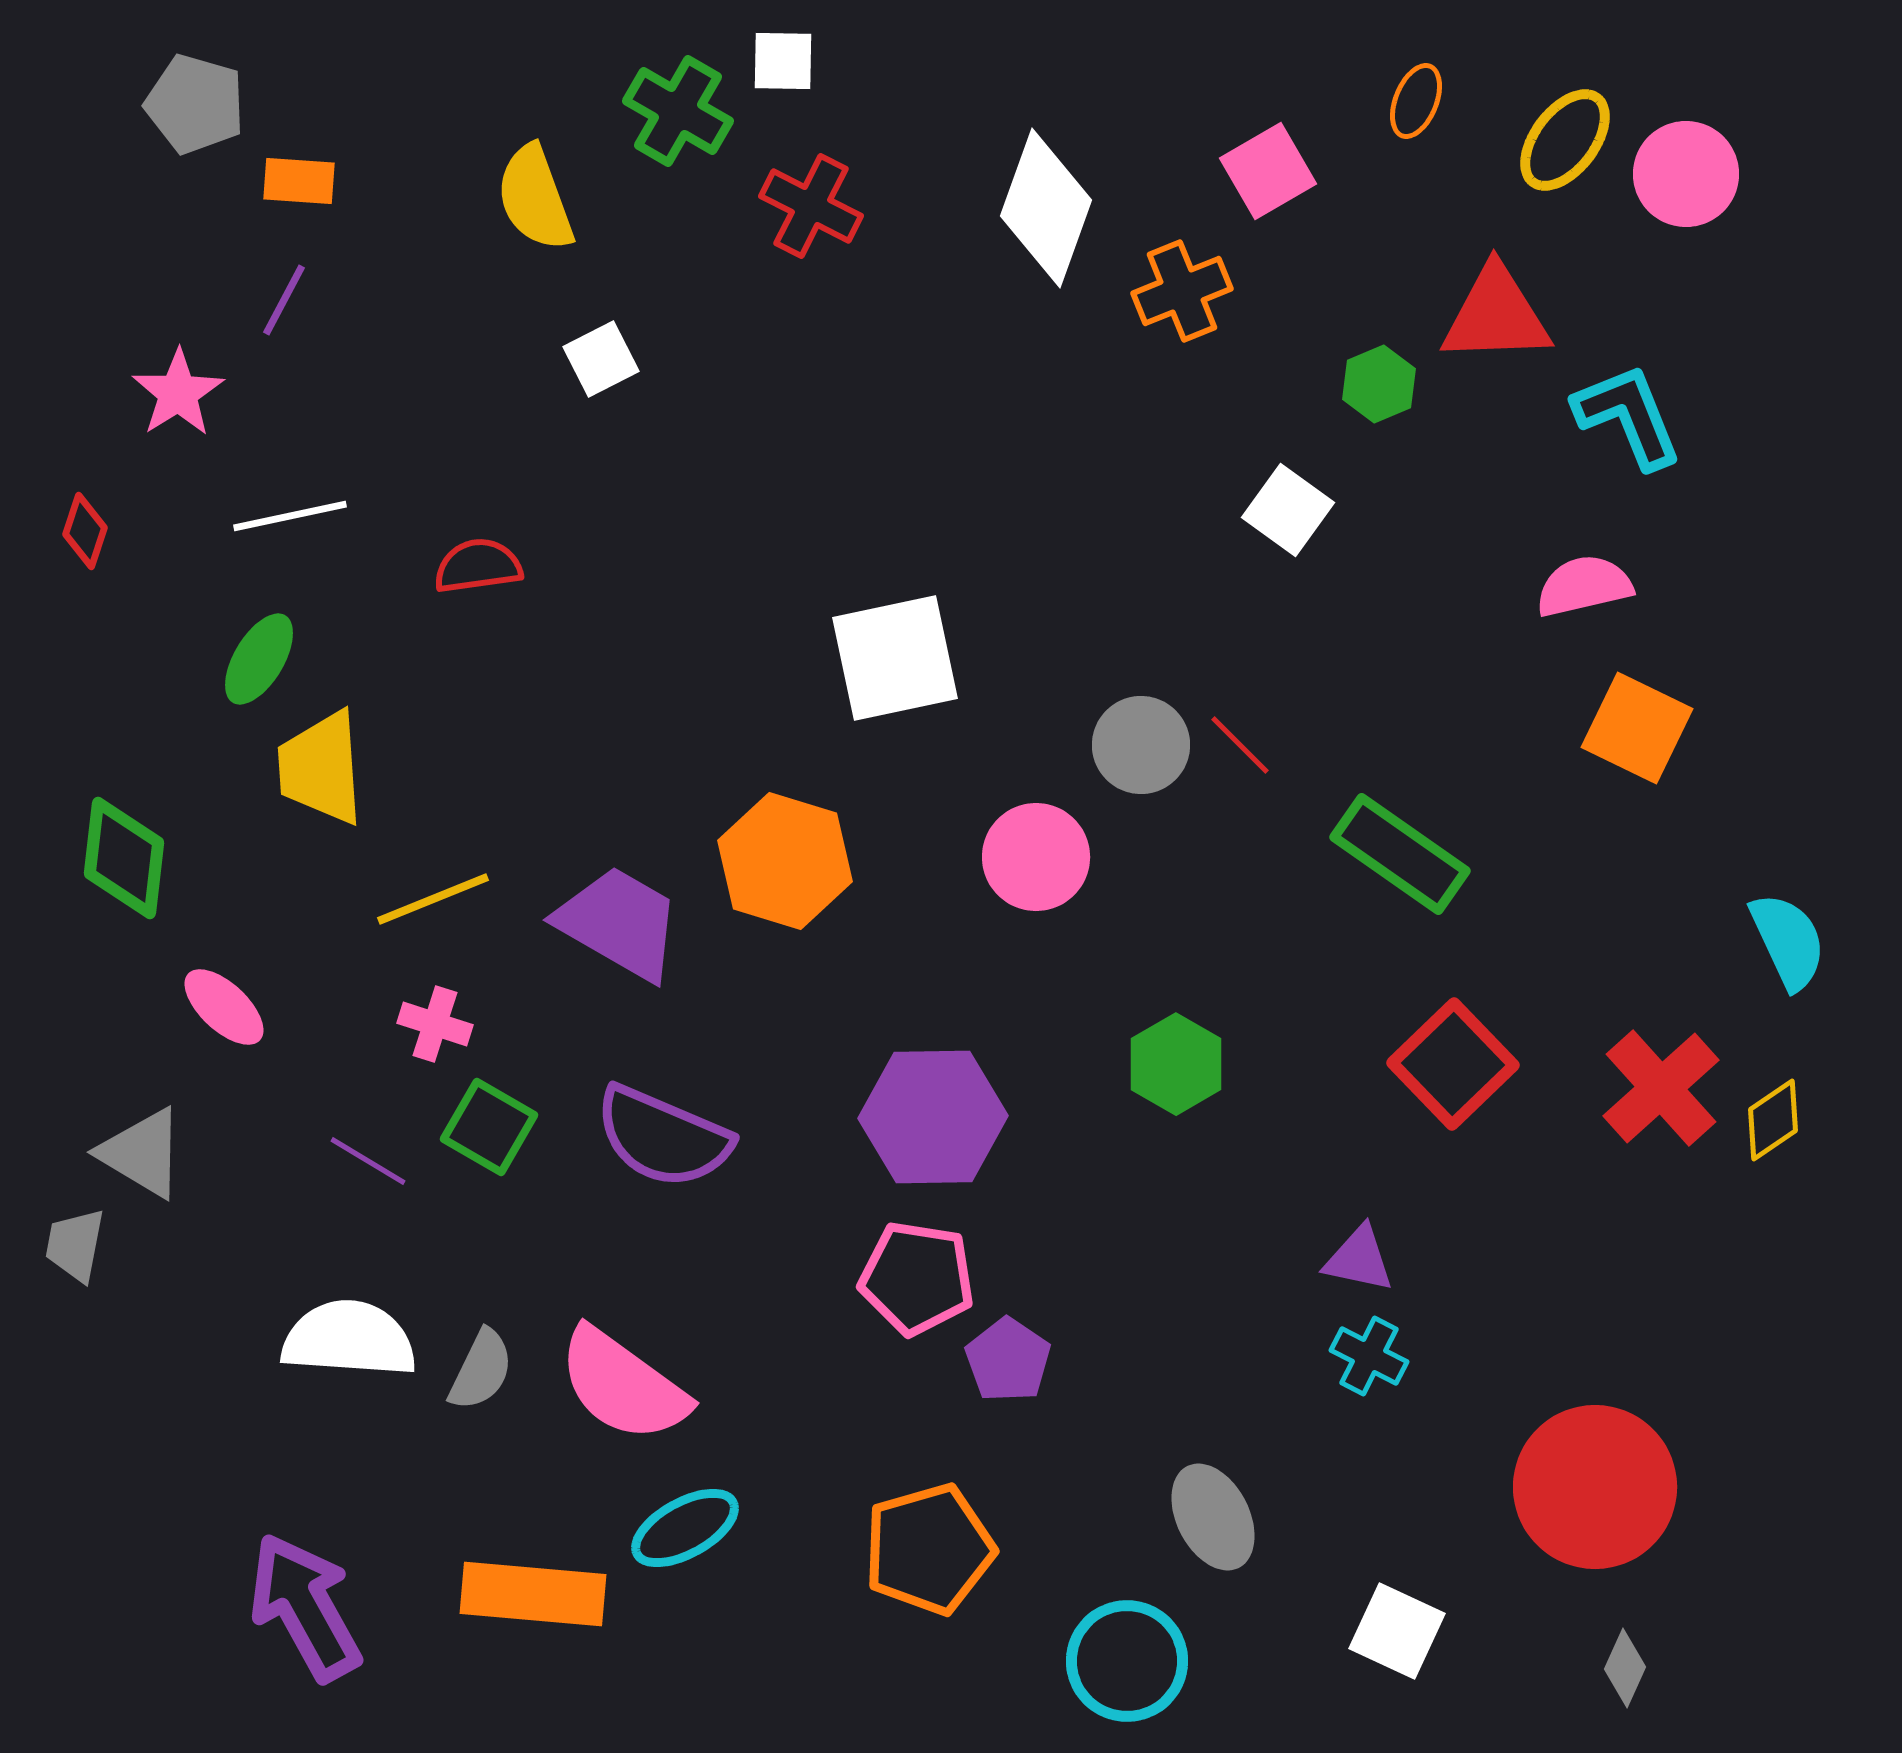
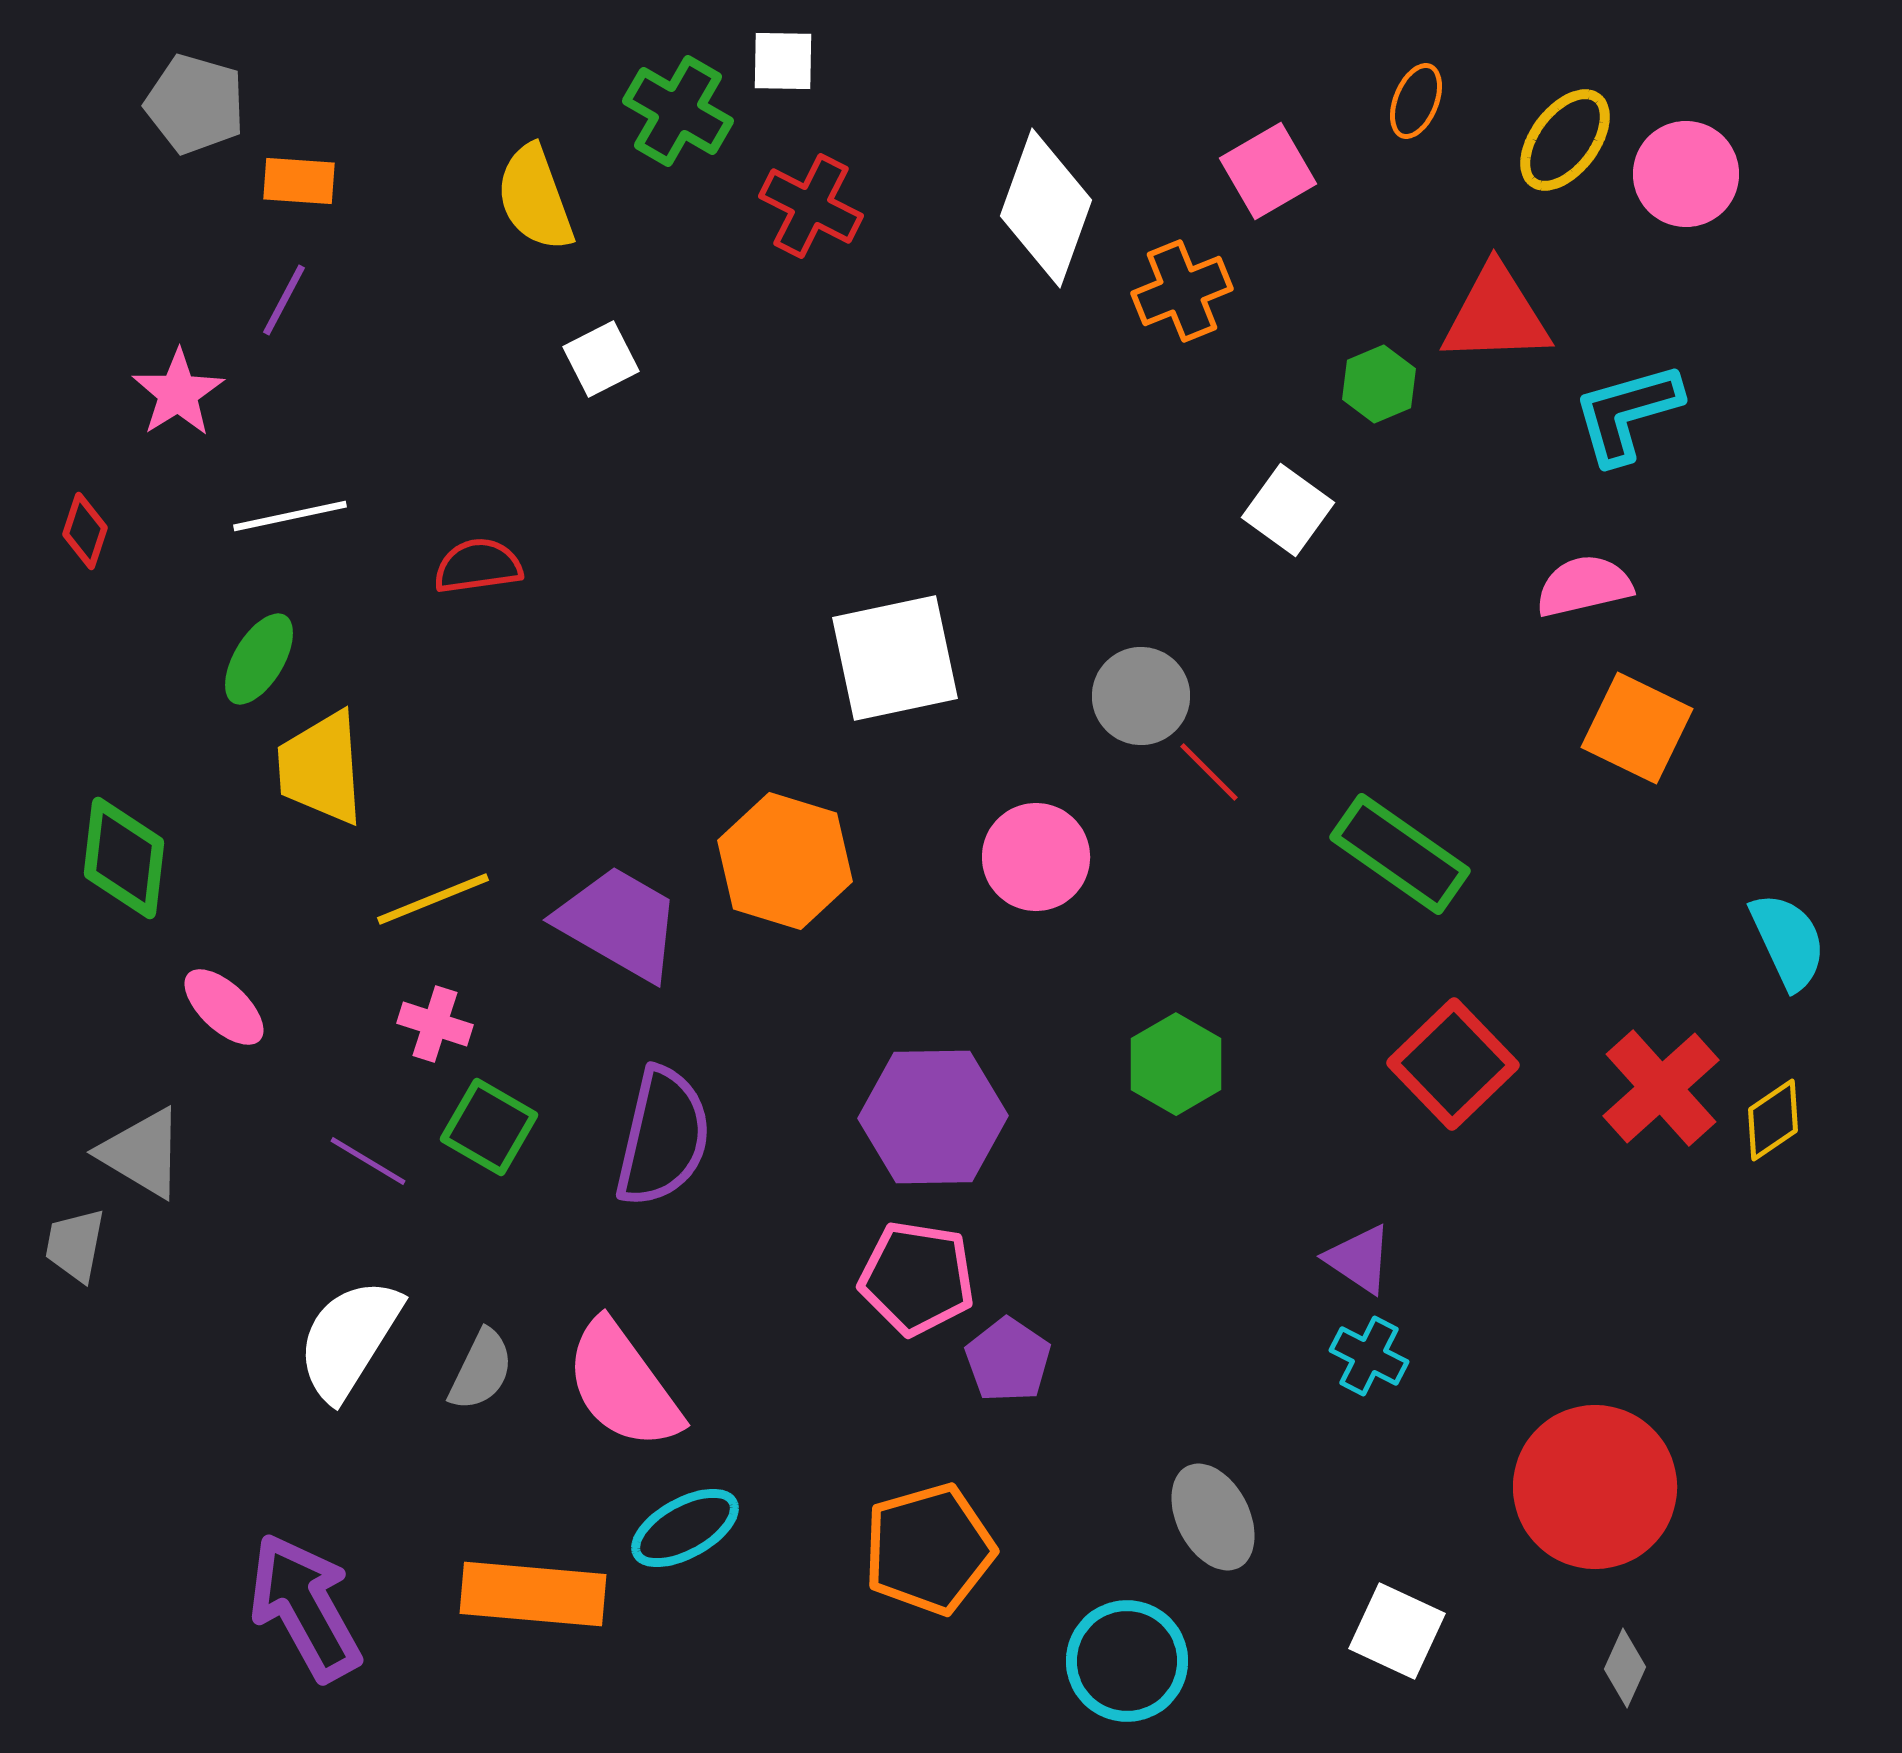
cyan L-shape at (1628, 416): moved 1 px left, 3 px up; rotated 84 degrees counterclockwise
gray circle at (1141, 745): moved 49 px up
red line at (1240, 745): moved 31 px left, 27 px down
purple semicircle at (663, 1137): rotated 100 degrees counterclockwise
purple triangle at (1359, 1259): rotated 22 degrees clockwise
white semicircle at (349, 1339): rotated 62 degrees counterclockwise
pink semicircle at (623, 1385): rotated 18 degrees clockwise
